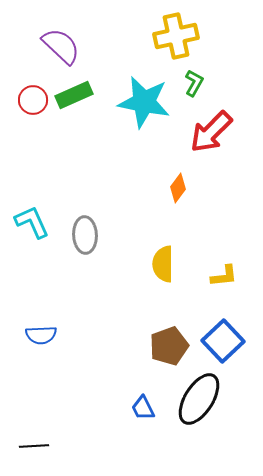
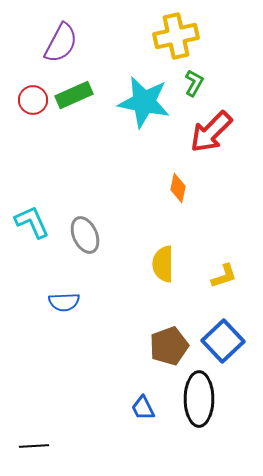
purple semicircle: moved 3 px up; rotated 75 degrees clockwise
orange diamond: rotated 24 degrees counterclockwise
gray ellipse: rotated 21 degrees counterclockwise
yellow L-shape: rotated 12 degrees counterclockwise
blue semicircle: moved 23 px right, 33 px up
black ellipse: rotated 32 degrees counterclockwise
